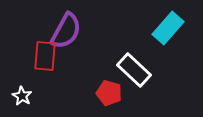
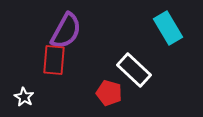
cyan rectangle: rotated 72 degrees counterclockwise
red rectangle: moved 9 px right, 4 px down
white star: moved 2 px right, 1 px down
